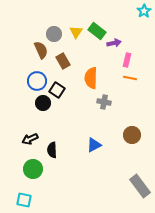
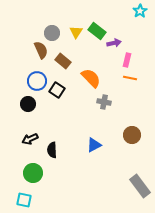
cyan star: moved 4 px left
gray circle: moved 2 px left, 1 px up
brown rectangle: rotated 21 degrees counterclockwise
orange semicircle: rotated 135 degrees clockwise
black circle: moved 15 px left, 1 px down
green circle: moved 4 px down
